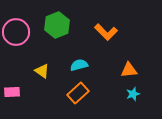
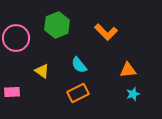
pink circle: moved 6 px down
cyan semicircle: rotated 114 degrees counterclockwise
orange triangle: moved 1 px left
orange rectangle: rotated 15 degrees clockwise
